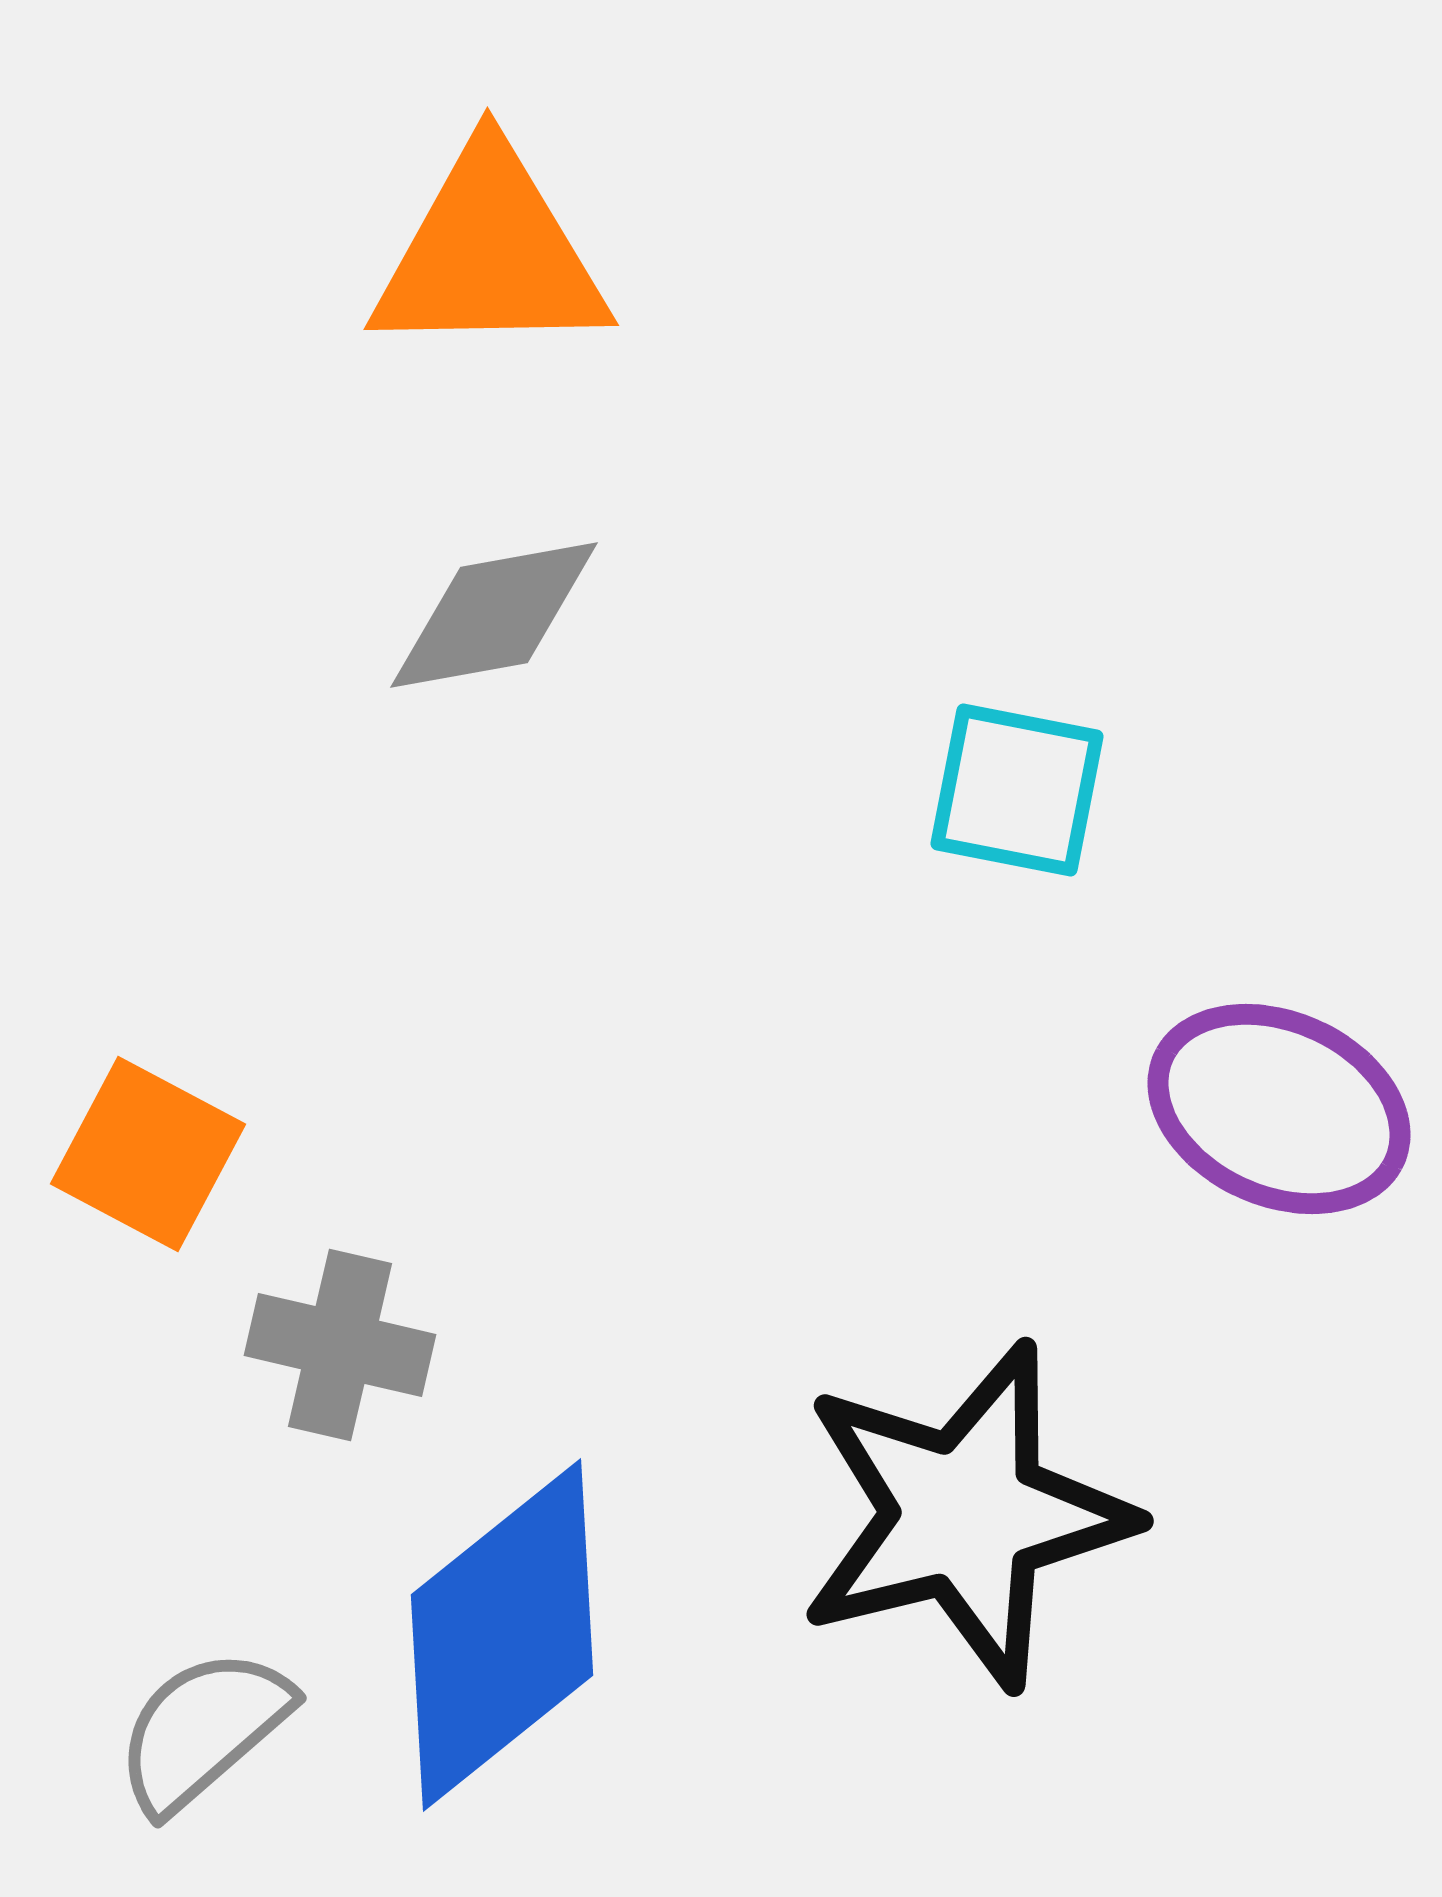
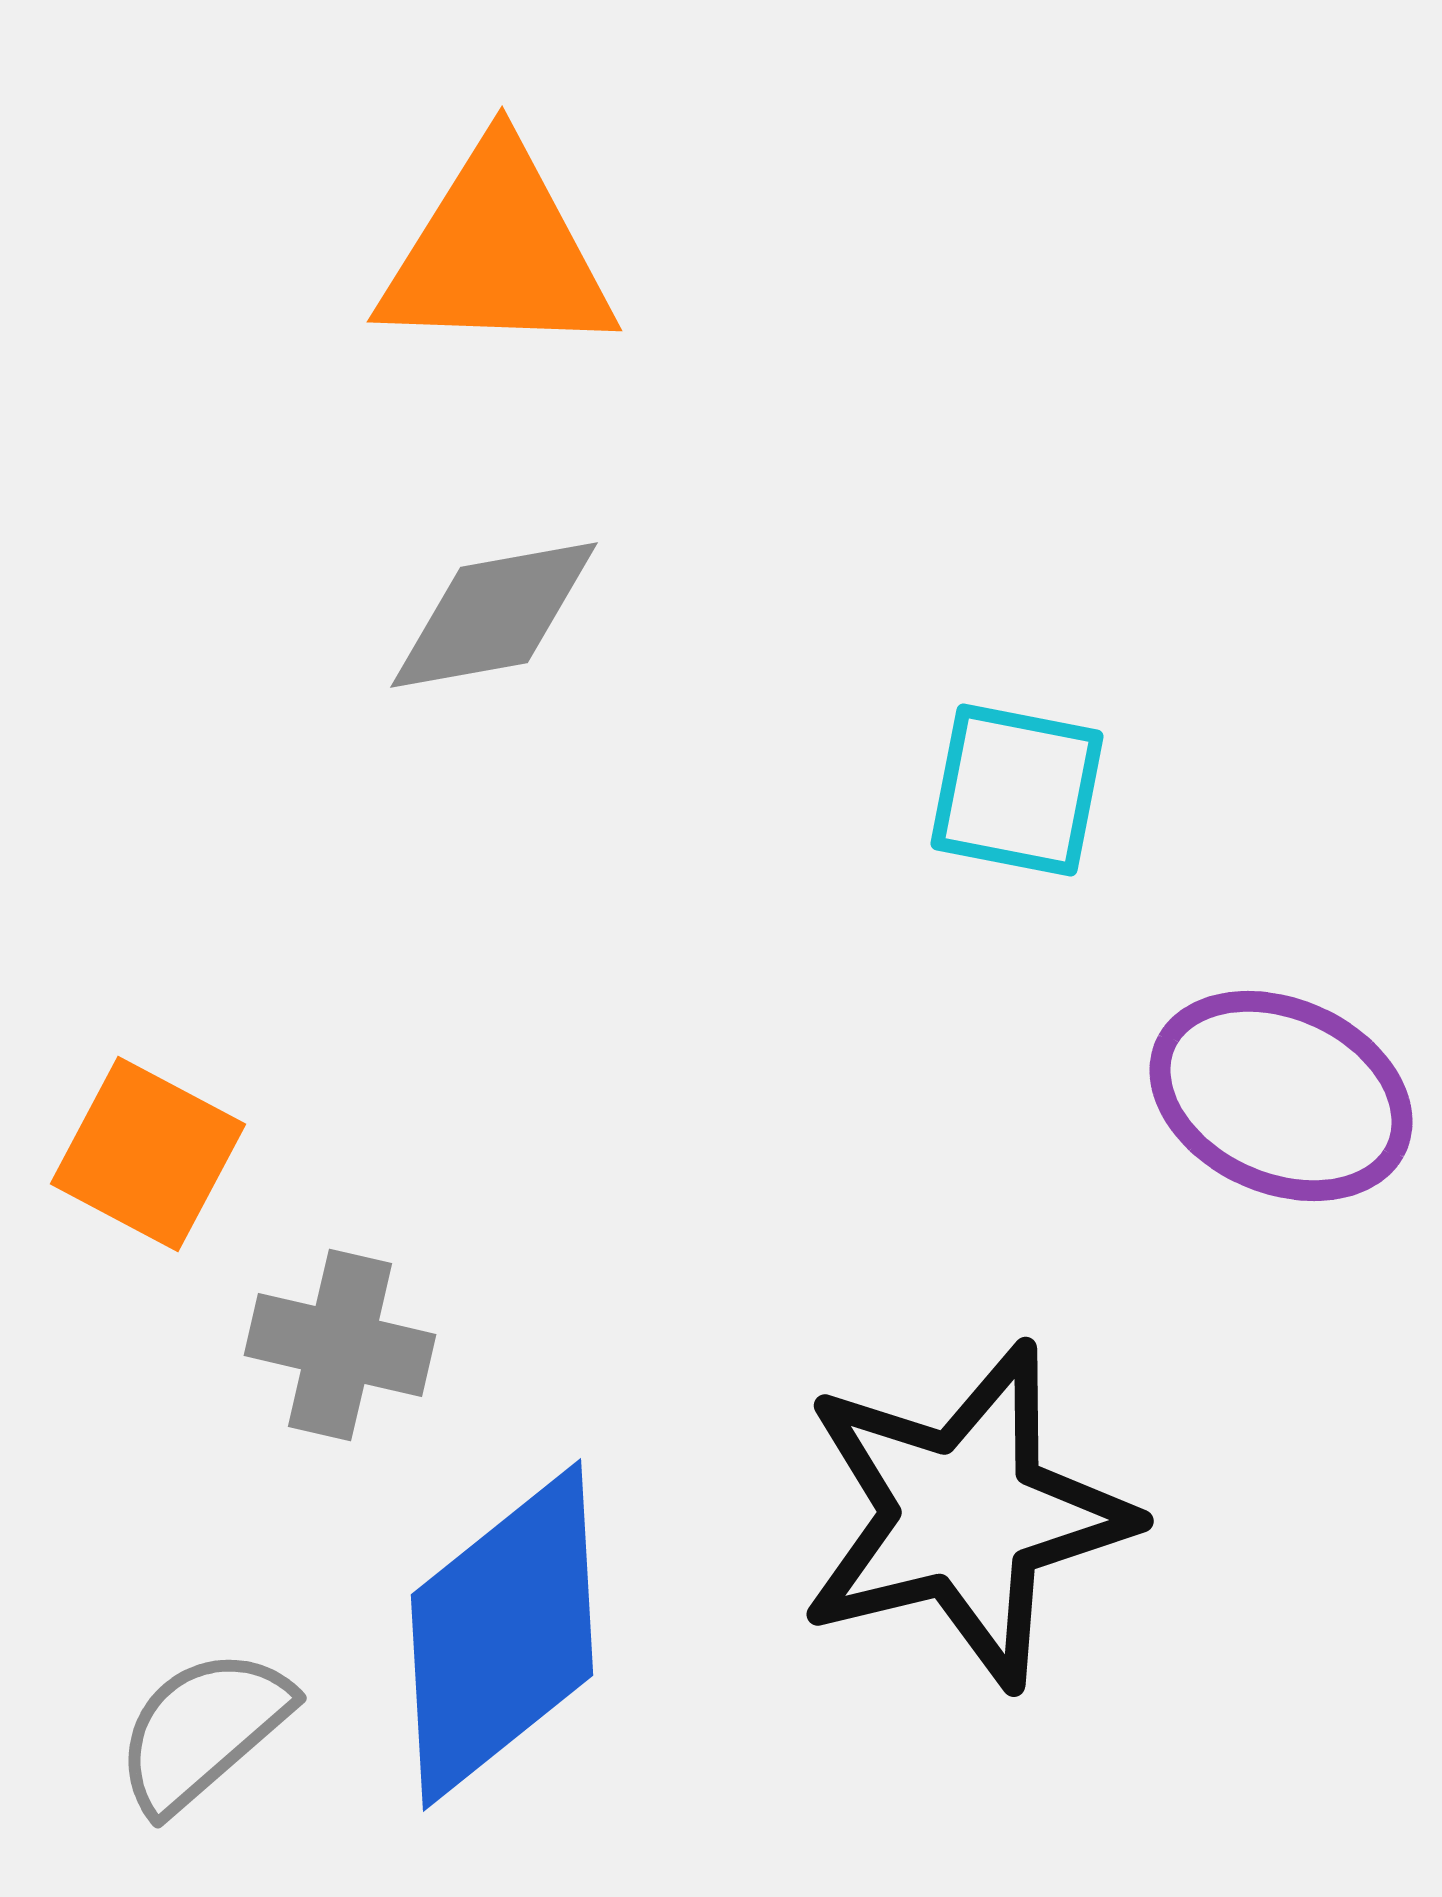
orange triangle: moved 7 px right, 1 px up; rotated 3 degrees clockwise
purple ellipse: moved 2 px right, 13 px up
